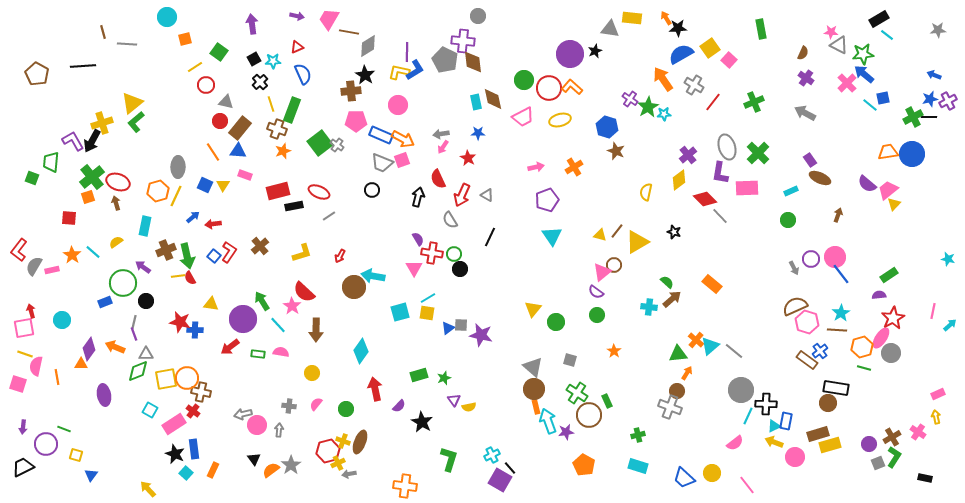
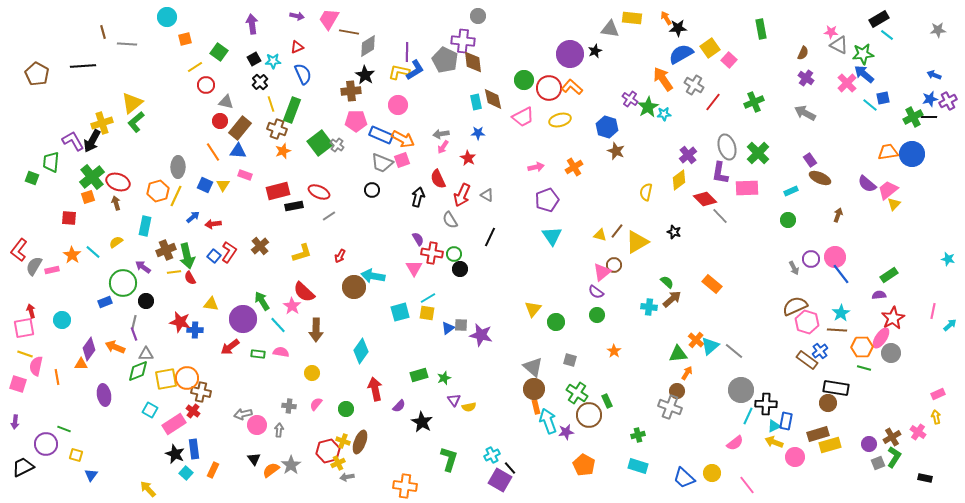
yellow line at (178, 276): moved 4 px left, 4 px up
orange hexagon at (862, 347): rotated 15 degrees clockwise
purple arrow at (23, 427): moved 8 px left, 5 px up
gray arrow at (349, 474): moved 2 px left, 3 px down
